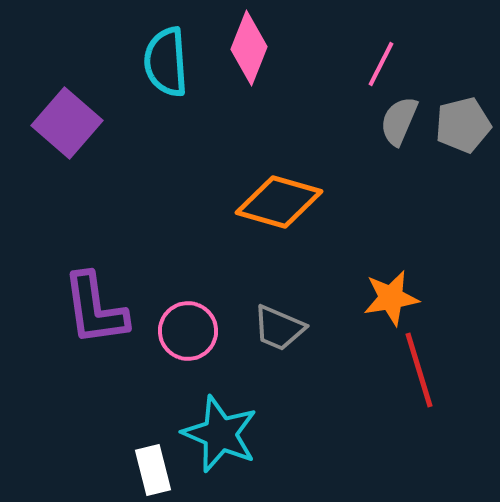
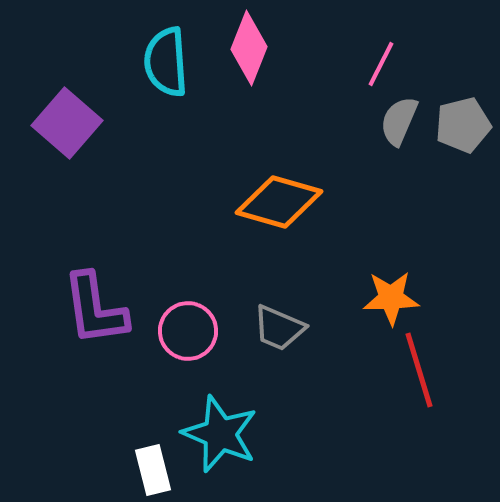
orange star: rotated 8 degrees clockwise
